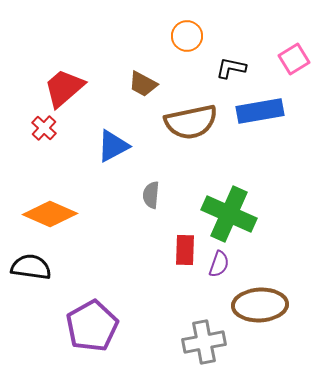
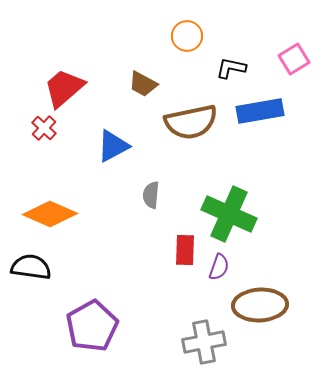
purple semicircle: moved 3 px down
